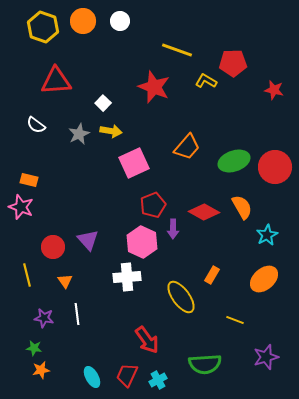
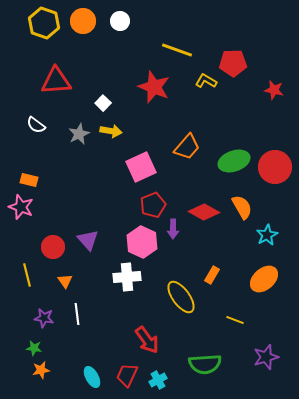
yellow hexagon at (43, 27): moved 1 px right, 4 px up
pink square at (134, 163): moved 7 px right, 4 px down
